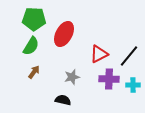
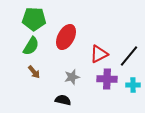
red ellipse: moved 2 px right, 3 px down
brown arrow: rotated 104 degrees clockwise
purple cross: moved 2 px left
